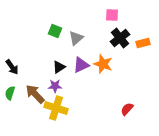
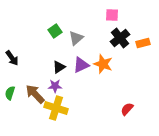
green square: rotated 32 degrees clockwise
black arrow: moved 9 px up
